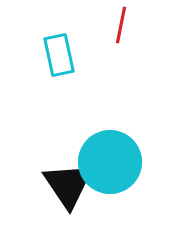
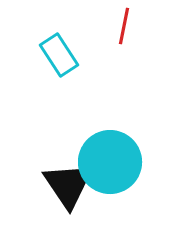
red line: moved 3 px right, 1 px down
cyan rectangle: rotated 21 degrees counterclockwise
